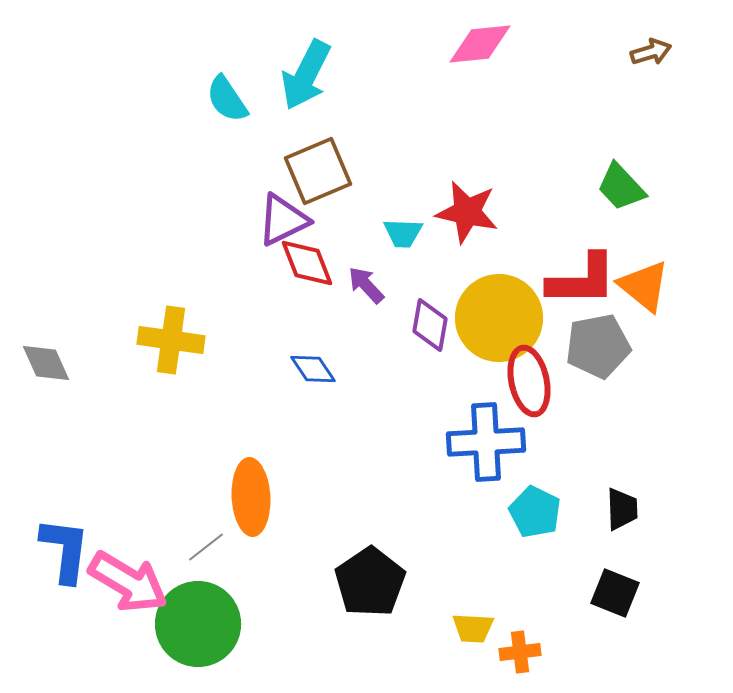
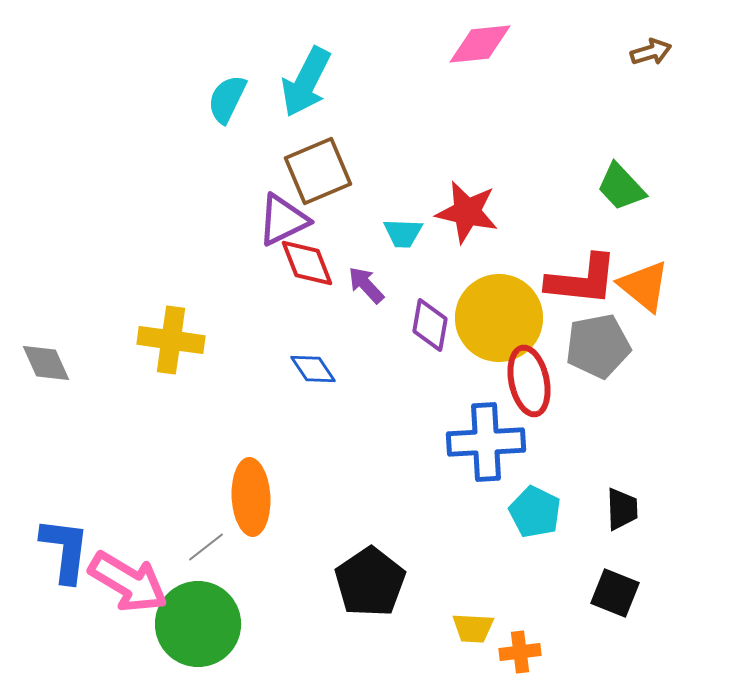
cyan arrow: moved 7 px down
cyan semicircle: rotated 60 degrees clockwise
red L-shape: rotated 6 degrees clockwise
